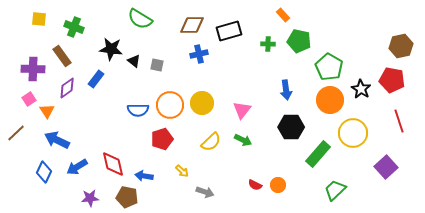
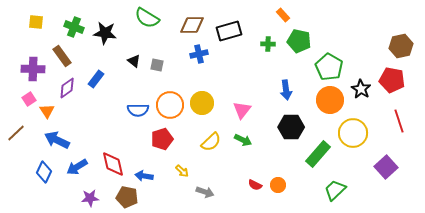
yellow square at (39, 19): moved 3 px left, 3 px down
green semicircle at (140, 19): moved 7 px right, 1 px up
black star at (111, 49): moved 6 px left, 16 px up
